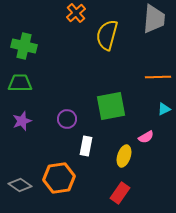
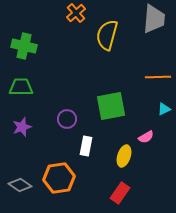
green trapezoid: moved 1 px right, 4 px down
purple star: moved 6 px down
